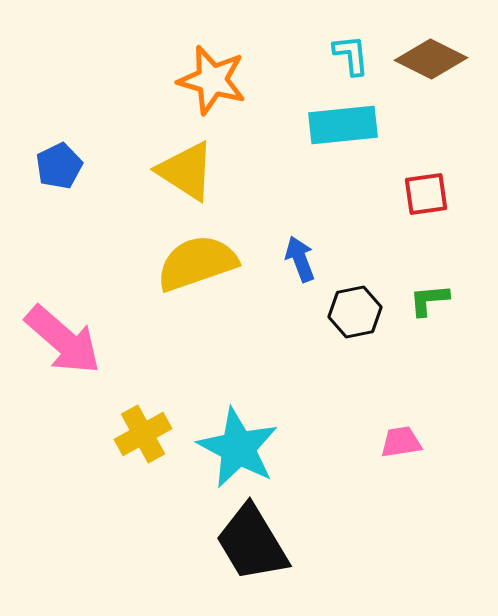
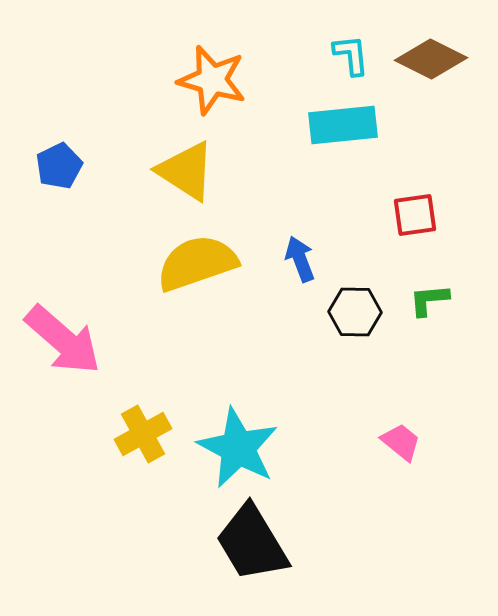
red square: moved 11 px left, 21 px down
black hexagon: rotated 12 degrees clockwise
pink trapezoid: rotated 48 degrees clockwise
